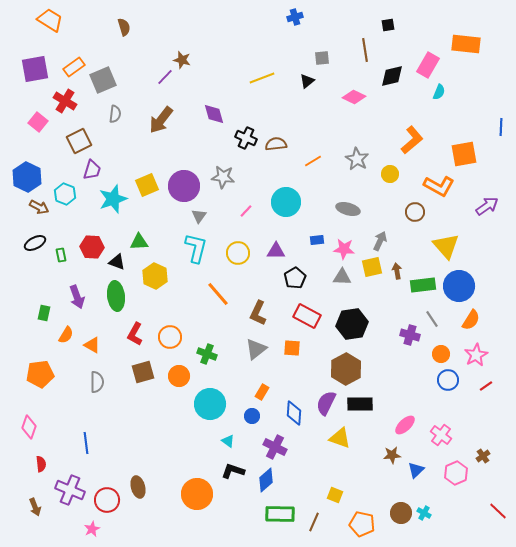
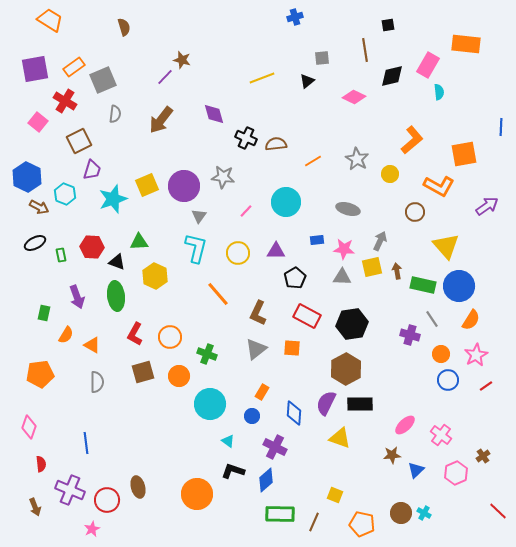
cyan semicircle at (439, 92): rotated 28 degrees counterclockwise
green rectangle at (423, 285): rotated 20 degrees clockwise
